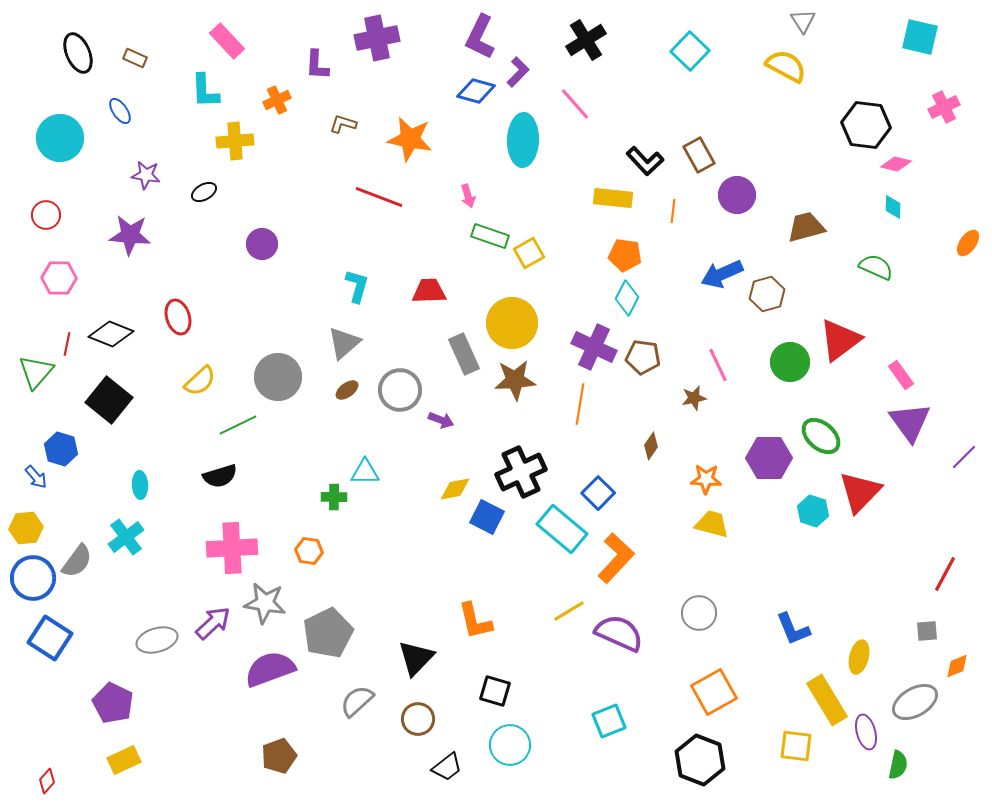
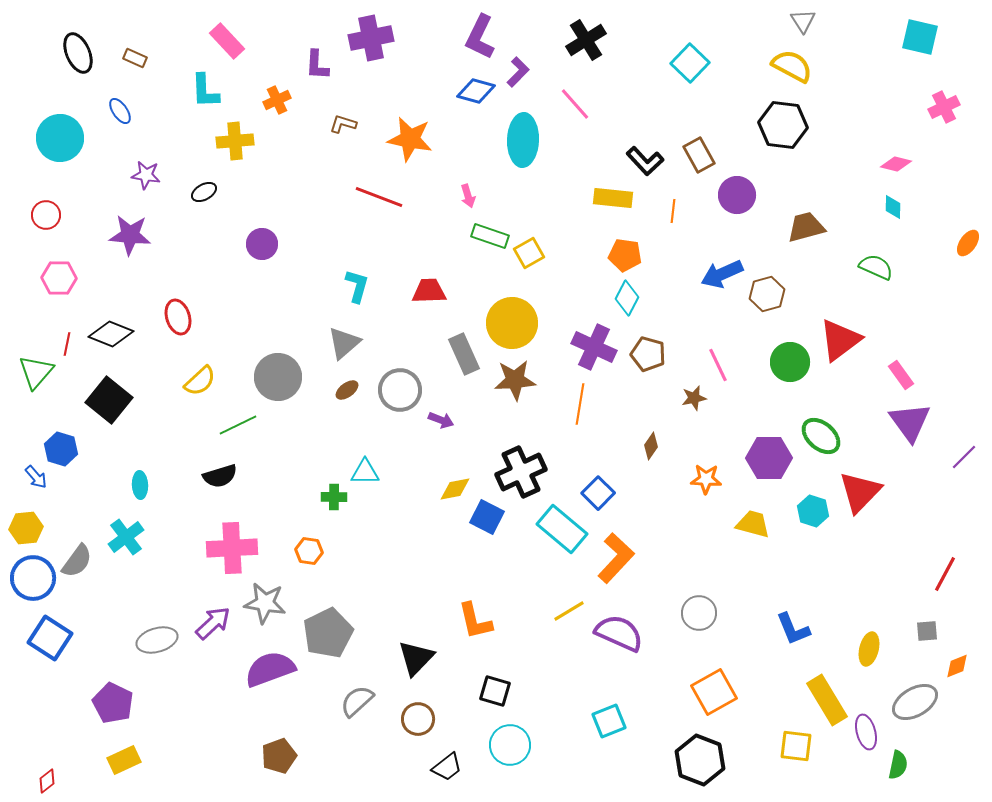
purple cross at (377, 38): moved 6 px left
cyan square at (690, 51): moved 12 px down
yellow semicircle at (786, 66): moved 6 px right
black hexagon at (866, 125): moved 83 px left
brown pentagon at (643, 357): moved 5 px right, 3 px up; rotated 8 degrees clockwise
yellow trapezoid at (712, 524): moved 41 px right
yellow ellipse at (859, 657): moved 10 px right, 8 px up
red diamond at (47, 781): rotated 10 degrees clockwise
